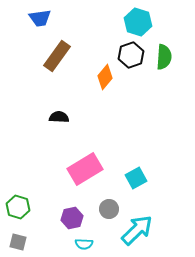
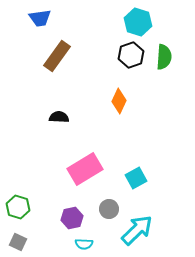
orange diamond: moved 14 px right, 24 px down; rotated 15 degrees counterclockwise
gray square: rotated 12 degrees clockwise
